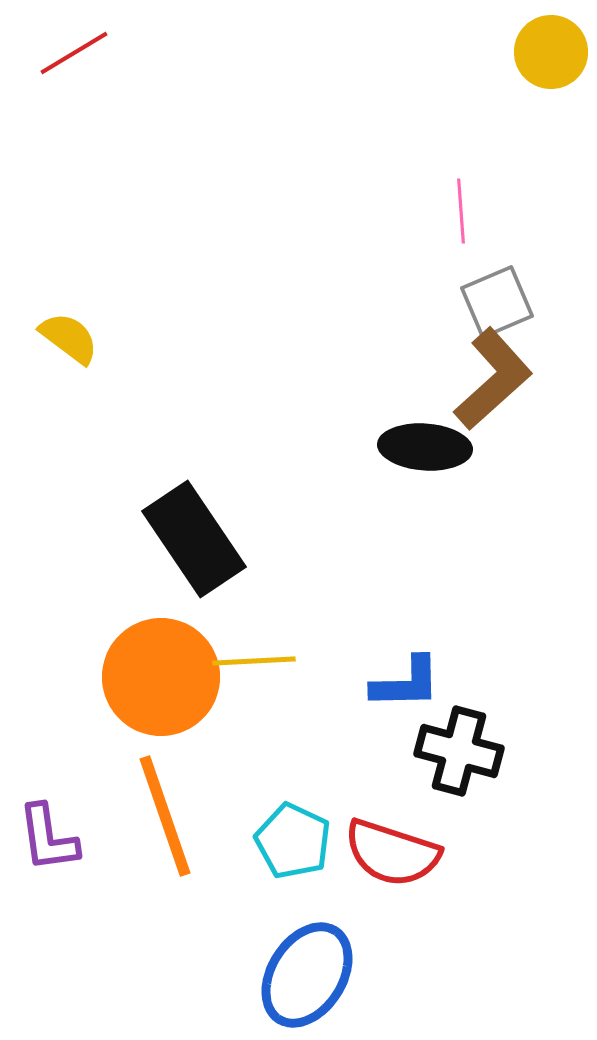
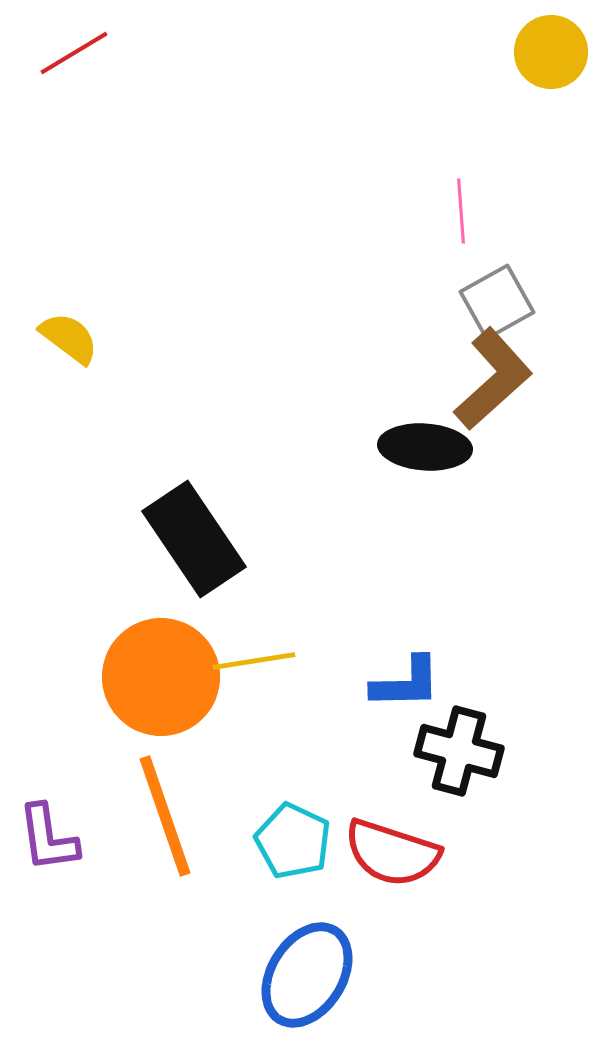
gray square: rotated 6 degrees counterclockwise
yellow line: rotated 6 degrees counterclockwise
